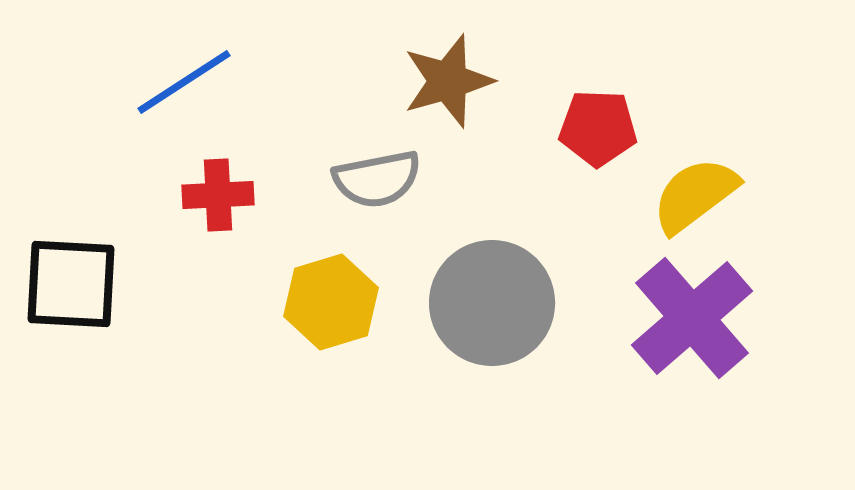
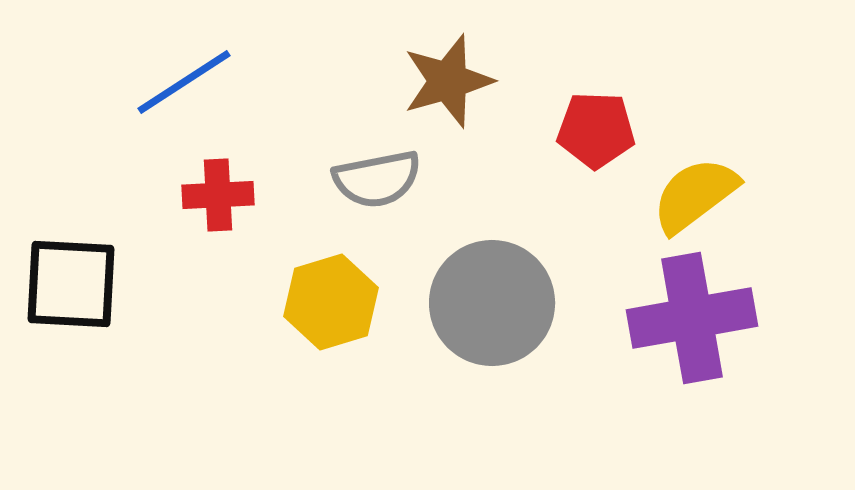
red pentagon: moved 2 px left, 2 px down
purple cross: rotated 31 degrees clockwise
